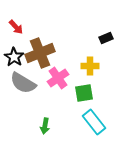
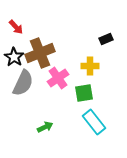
black rectangle: moved 1 px down
gray semicircle: rotated 96 degrees counterclockwise
green arrow: moved 1 px down; rotated 126 degrees counterclockwise
